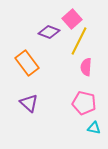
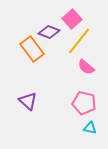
yellow line: rotated 12 degrees clockwise
orange rectangle: moved 5 px right, 14 px up
pink semicircle: rotated 54 degrees counterclockwise
purple triangle: moved 1 px left, 2 px up
cyan triangle: moved 4 px left
